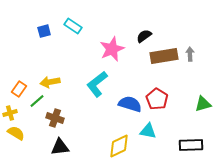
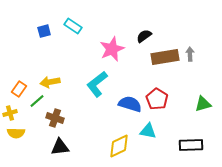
brown rectangle: moved 1 px right, 1 px down
yellow semicircle: rotated 150 degrees clockwise
